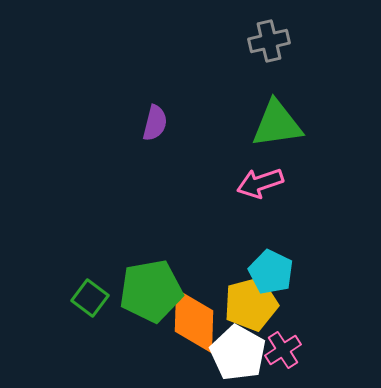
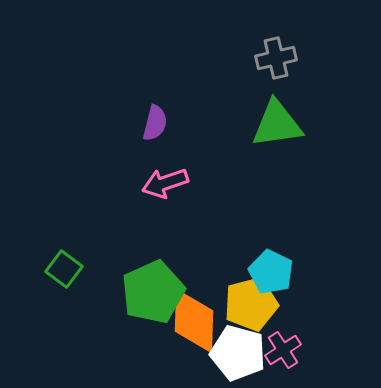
gray cross: moved 7 px right, 17 px down
pink arrow: moved 95 px left
green pentagon: moved 2 px right, 1 px down; rotated 14 degrees counterclockwise
green square: moved 26 px left, 29 px up
white pentagon: rotated 14 degrees counterclockwise
